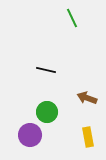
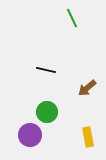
brown arrow: moved 10 px up; rotated 60 degrees counterclockwise
